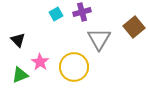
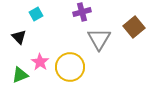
cyan square: moved 20 px left
black triangle: moved 1 px right, 3 px up
yellow circle: moved 4 px left
